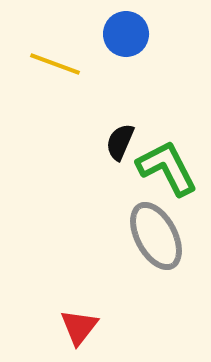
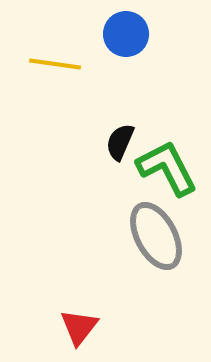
yellow line: rotated 12 degrees counterclockwise
